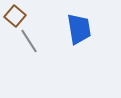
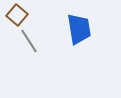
brown square: moved 2 px right, 1 px up
